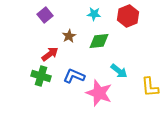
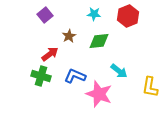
blue L-shape: moved 1 px right
yellow L-shape: rotated 15 degrees clockwise
pink star: moved 1 px down
